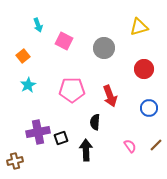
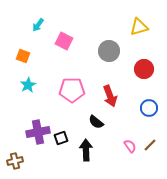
cyan arrow: rotated 56 degrees clockwise
gray circle: moved 5 px right, 3 px down
orange square: rotated 32 degrees counterclockwise
black semicircle: moved 1 px right; rotated 56 degrees counterclockwise
brown line: moved 6 px left
